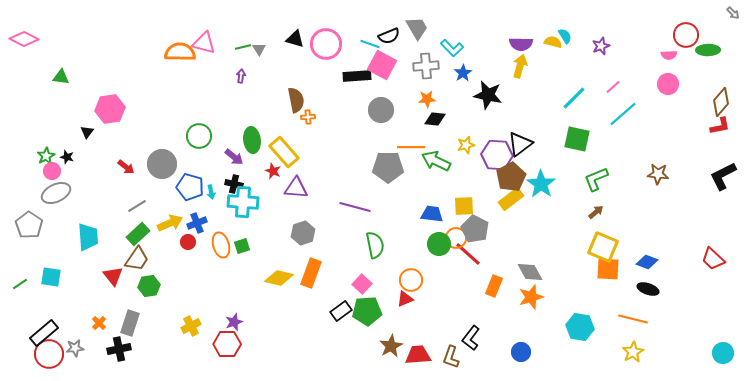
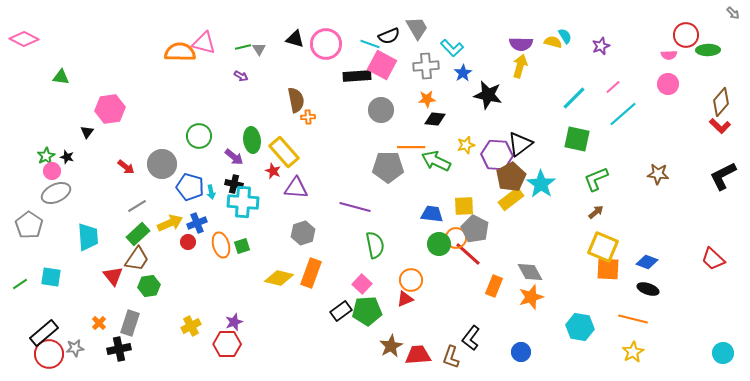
purple arrow at (241, 76): rotated 112 degrees clockwise
red L-shape at (720, 126): rotated 55 degrees clockwise
